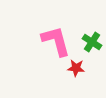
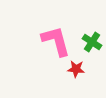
red star: moved 1 px down
